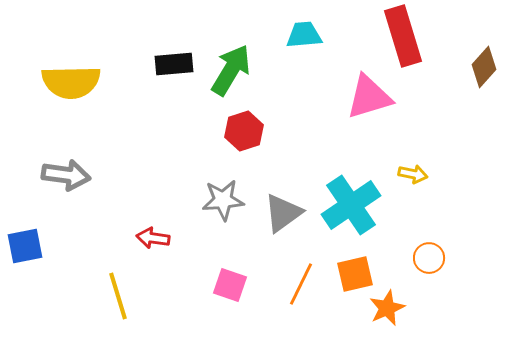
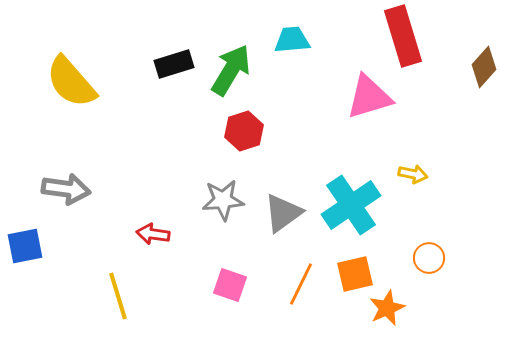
cyan trapezoid: moved 12 px left, 5 px down
black rectangle: rotated 12 degrees counterclockwise
yellow semicircle: rotated 50 degrees clockwise
gray arrow: moved 14 px down
red arrow: moved 4 px up
